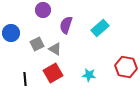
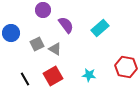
purple semicircle: rotated 126 degrees clockwise
red square: moved 3 px down
black line: rotated 24 degrees counterclockwise
